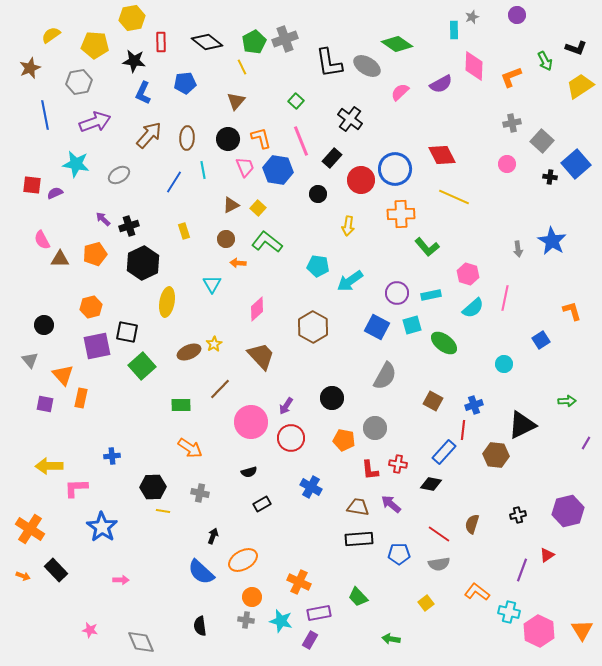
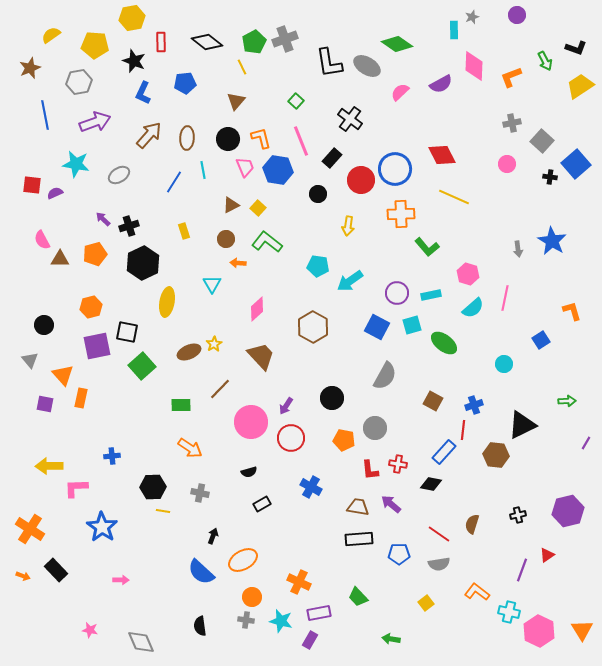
black star at (134, 61): rotated 15 degrees clockwise
